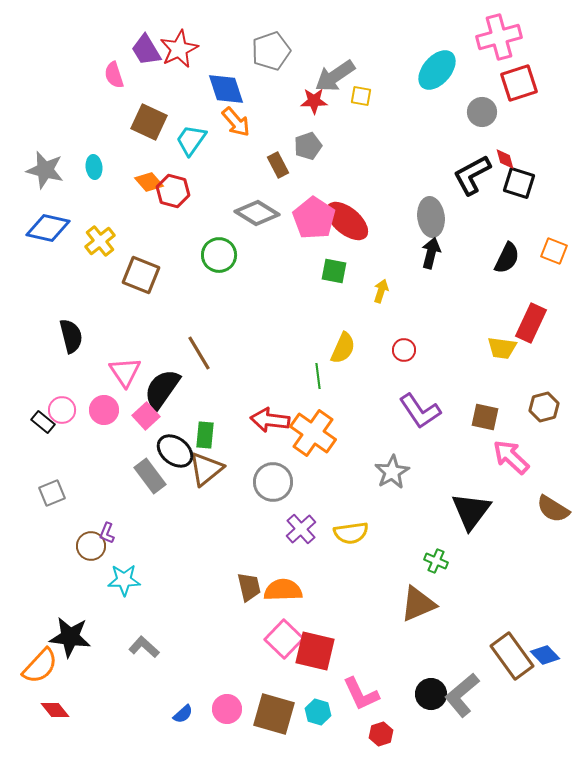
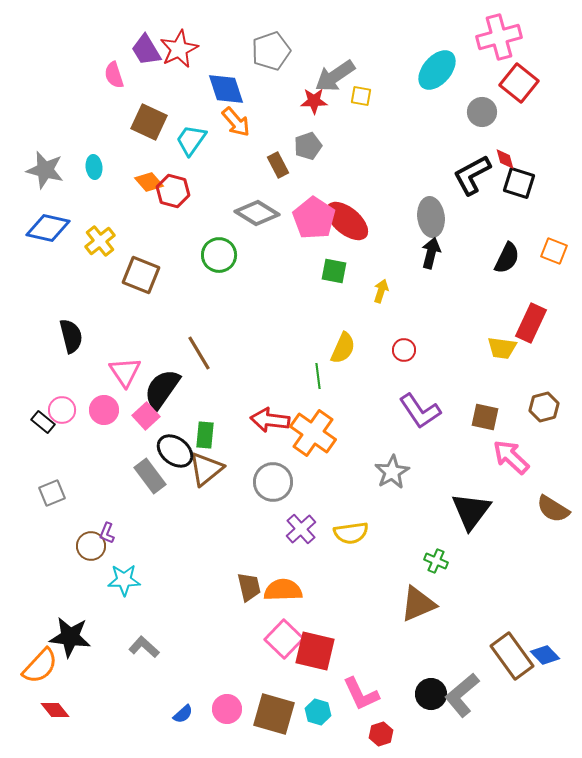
red square at (519, 83): rotated 33 degrees counterclockwise
